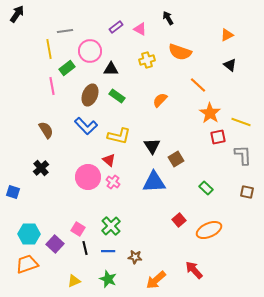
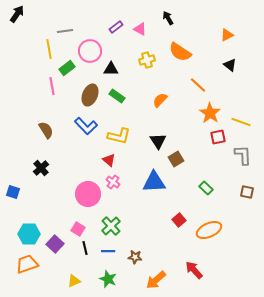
orange semicircle at (180, 52): rotated 15 degrees clockwise
black triangle at (152, 146): moved 6 px right, 5 px up
pink circle at (88, 177): moved 17 px down
